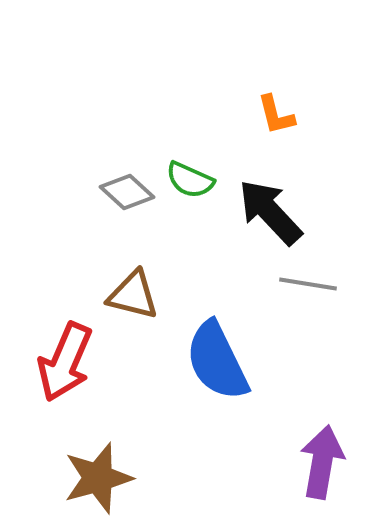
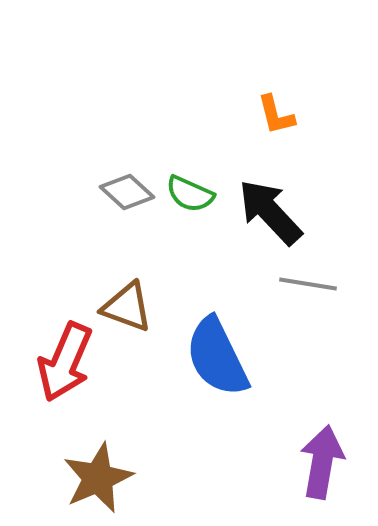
green semicircle: moved 14 px down
brown triangle: moved 6 px left, 12 px down; rotated 6 degrees clockwise
blue semicircle: moved 4 px up
brown star: rotated 8 degrees counterclockwise
